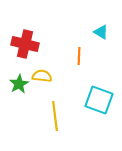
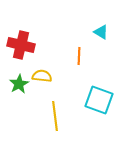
red cross: moved 4 px left, 1 px down
